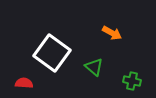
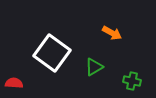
green triangle: rotated 48 degrees clockwise
red semicircle: moved 10 px left
